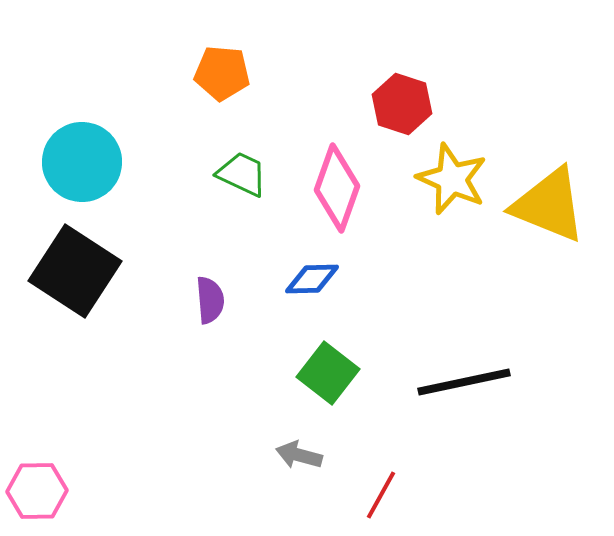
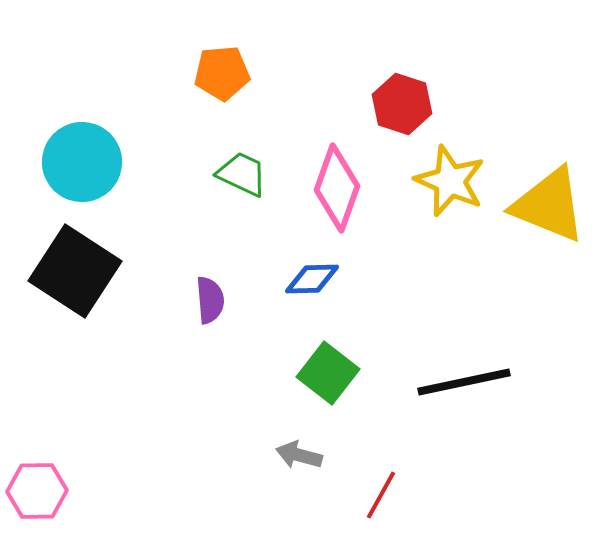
orange pentagon: rotated 10 degrees counterclockwise
yellow star: moved 2 px left, 2 px down
